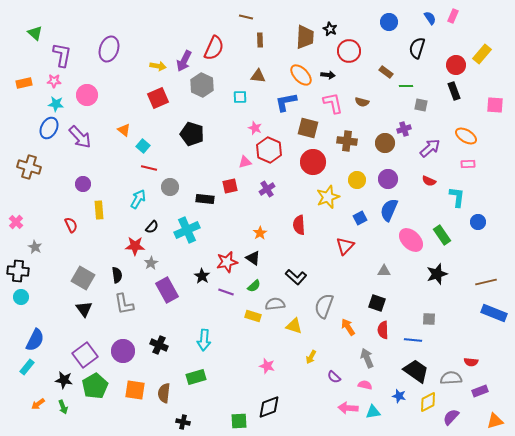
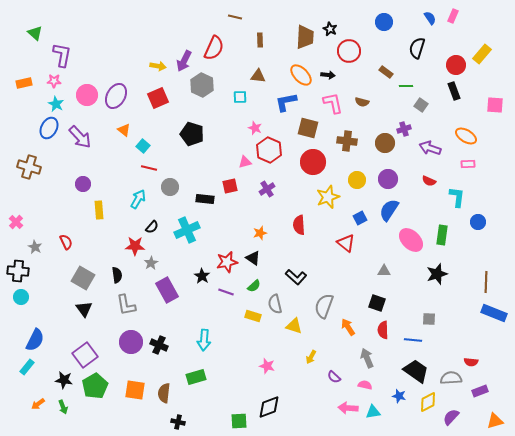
brown line at (246, 17): moved 11 px left
blue circle at (389, 22): moved 5 px left
purple ellipse at (109, 49): moved 7 px right, 47 px down; rotated 10 degrees clockwise
cyan star at (56, 104): rotated 21 degrees clockwise
gray square at (421, 105): rotated 24 degrees clockwise
purple arrow at (430, 148): rotated 120 degrees counterclockwise
blue semicircle at (389, 210): rotated 10 degrees clockwise
red semicircle at (71, 225): moved 5 px left, 17 px down
orange star at (260, 233): rotated 16 degrees clockwise
green rectangle at (442, 235): rotated 42 degrees clockwise
red triangle at (345, 246): moved 1 px right, 3 px up; rotated 36 degrees counterclockwise
brown line at (486, 282): rotated 75 degrees counterclockwise
gray L-shape at (124, 304): moved 2 px right, 1 px down
gray semicircle at (275, 304): rotated 96 degrees counterclockwise
purple circle at (123, 351): moved 8 px right, 9 px up
black cross at (183, 422): moved 5 px left
